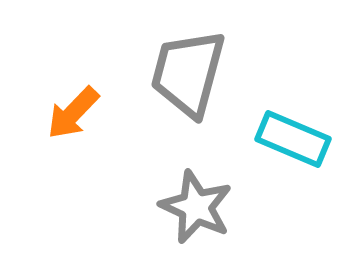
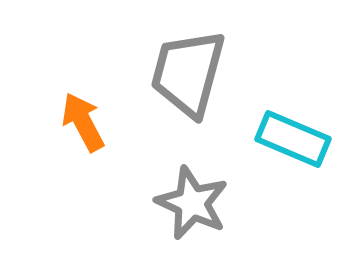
orange arrow: moved 10 px right, 9 px down; rotated 108 degrees clockwise
gray star: moved 4 px left, 4 px up
